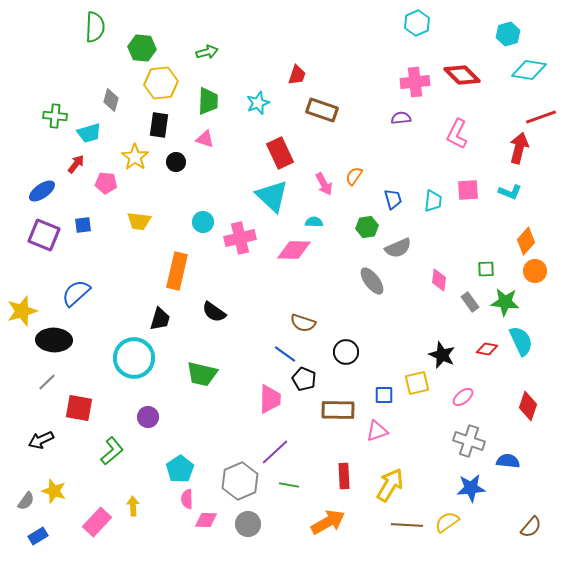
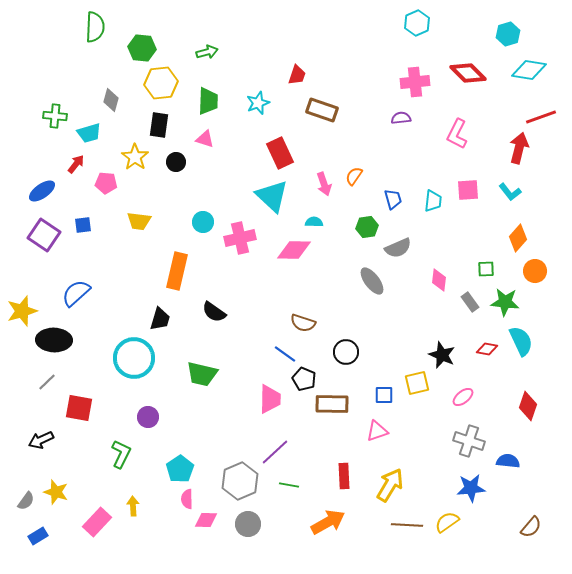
red diamond at (462, 75): moved 6 px right, 2 px up
pink arrow at (324, 184): rotated 10 degrees clockwise
cyan L-shape at (510, 192): rotated 30 degrees clockwise
purple square at (44, 235): rotated 12 degrees clockwise
orange diamond at (526, 241): moved 8 px left, 3 px up
brown rectangle at (338, 410): moved 6 px left, 6 px up
green L-shape at (112, 451): moved 9 px right, 3 px down; rotated 24 degrees counterclockwise
yellow star at (54, 491): moved 2 px right, 1 px down
